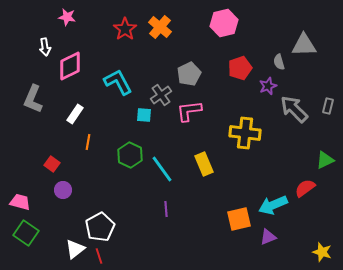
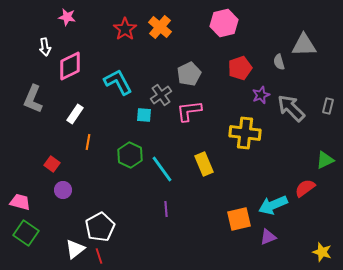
purple star: moved 7 px left, 9 px down
gray arrow: moved 3 px left, 1 px up
